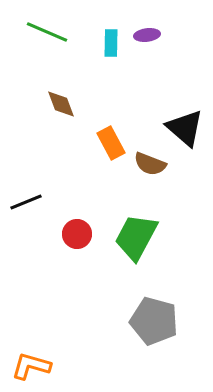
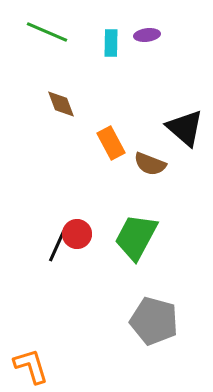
black line: moved 31 px right, 44 px down; rotated 44 degrees counterclockwise
orange L-shape: rotated 57 degrees clockwise
